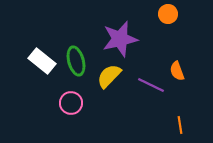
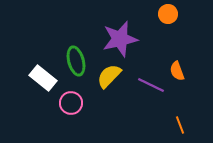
white rectangle: moved 1 px right, 17 px down
orange line: rotated 12 degrees counterclockwise
